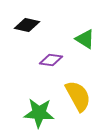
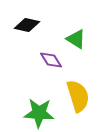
green triangle: moved 9 px left
purple diamond: rotated 50 degrees clockwise
yellow semicircle: rotated 12 degrees clockwise
